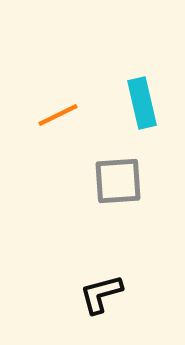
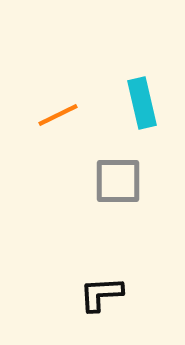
gray square: rotated 4 degrees clockwise
black L-shape: rotated 12 degrees clockwise
